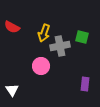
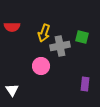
red semicircle: rotated 28 degrees counterclockwise
